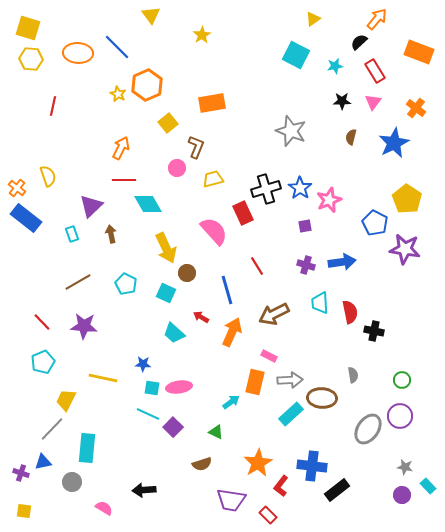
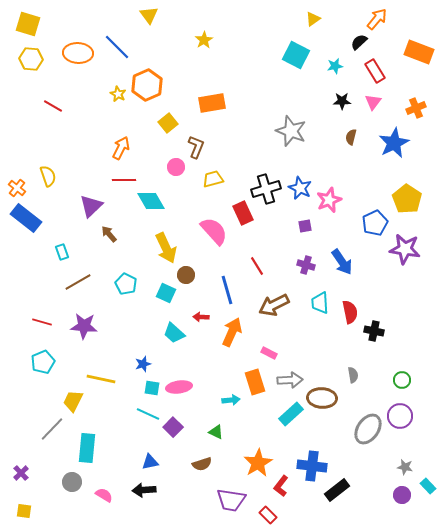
yellow triangle at (151, 15): moved 2 px left
yellow square at (28, 28): moved 4 px up
yellow star at (202, 35): moved 2 px right, 5 px down
red line at (53, 106): rotated 72 degrees counterclockwise
orange cross at (416, 108): rotated 30 degrees clockwise
pink circle at (177, 168): moved 1 px left, 1 px up
blue star at (300, 188): rotated 10 degrees counterclockwise
cyan diamond at (148, 204): moved 3 px right, 3 px up
blue pentagon at (375, 223): rotated 20 degrees clockwise
cyan rectangle at (72, 234): moved 10 px left, 18 px down
brown arrow at (111, 234): moved 2 px left; rotated 30 degrees counterclockwise
blue arrow at (342, 262): rotated 64 degrees clockwise
brown circle at (187, 273): moved 1 px left, 2 px down
brown arrow at (274, 314): moved 9 px up
red arrow at (201, 317): rotated 28 degrees counterclockwise
red line at (42, 322): rotated 30 degrees counterclockwise
pink rectangle at (269, 356): moved 3 px up
blue star at (143, 364): rotated 21 degrees counterclockwise
yellow line at (103, 378): moved 2 px left, 1 px down
orange rectangle at (255, 382): rotated 30 degrees counterclockwise
yellow trapezoid at (66, 400): moved 7 px right, 1 px down
cyan arrow at (231, 402): moved 2 px up; rotated 30 degrees clockwise
blue triangle at (43, 462): moved 107 px right
purple cross at (21, 473): rotated 28 degrees clockwise
pink semicircle at (104, 508): moved 13 px up
